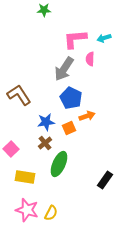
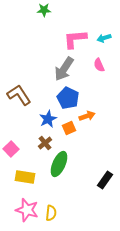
pink semicircle: moved 9 px right, 6 px down; rotated 24 degrees counterclockwise
blue pentagon: moved 3 px left
blue star: moved 2 px right, 3 px up; rotated 18 degrees counterclockwise
yellow semicircle: rotated 21 degrees counterclockwise
